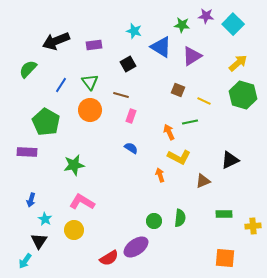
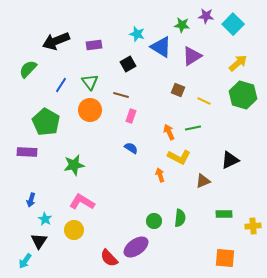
cyan star at (134, 31): moved 3 px right, 3 px down
green line at (190, 122): moved 3 px right, 6 px down
red semicircle at (109, 258): rotated 78 degrees clockwise
